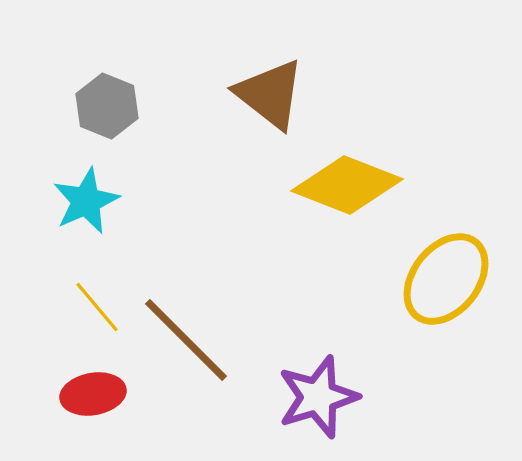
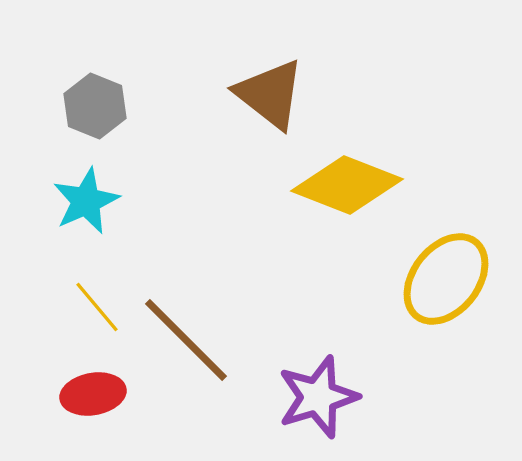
gray hexagon: moved 12 px left
